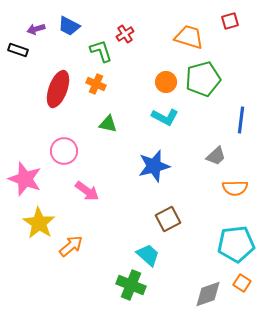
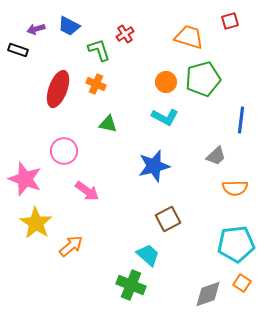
green L-shape: moved 2 px left, 1 px up
yellow star: moved 3 px left
